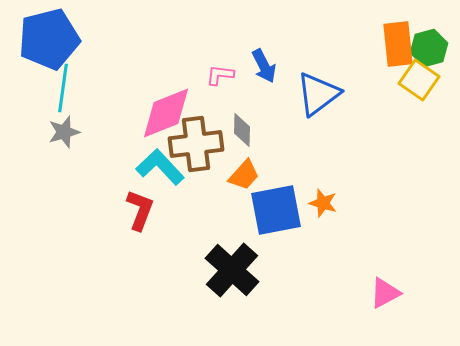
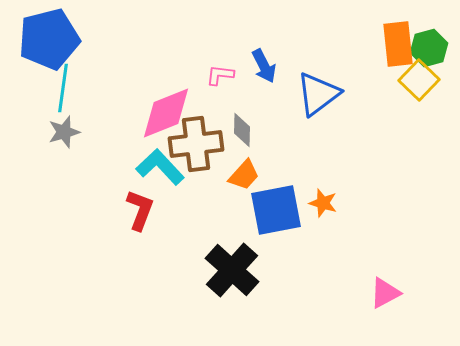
yellow square: rotated 9 degrees clockwise
